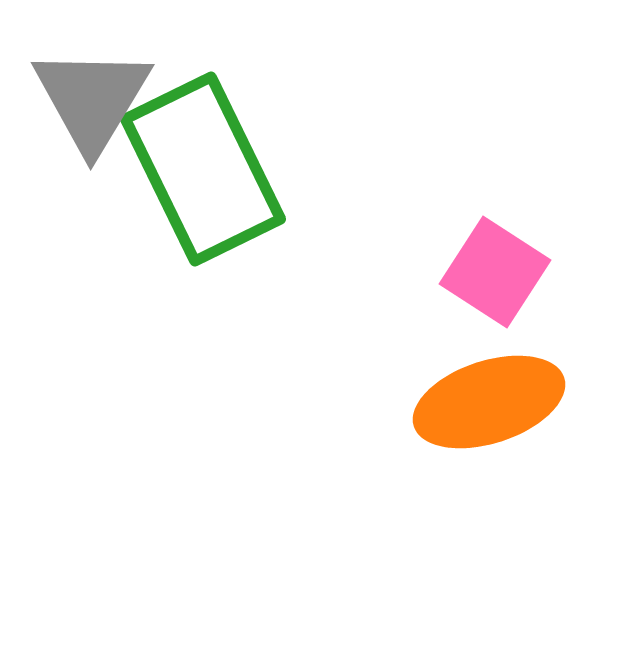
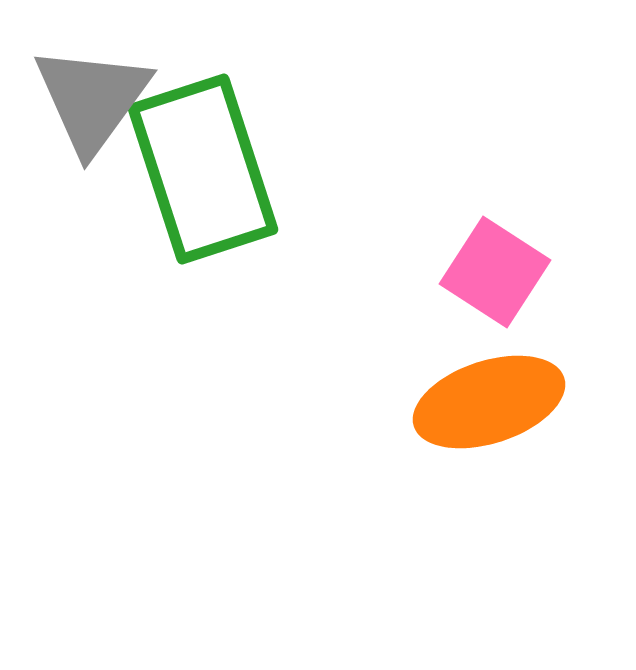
gray triangle: rotated 5 degrees clockwise
green rectangle: rotated 8 degrees clockwise
